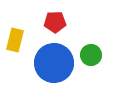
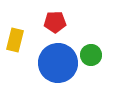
blue circle: moved 4 px right
